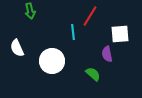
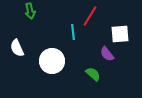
purple semicircle: rotated 28 degrees counterclockwise
